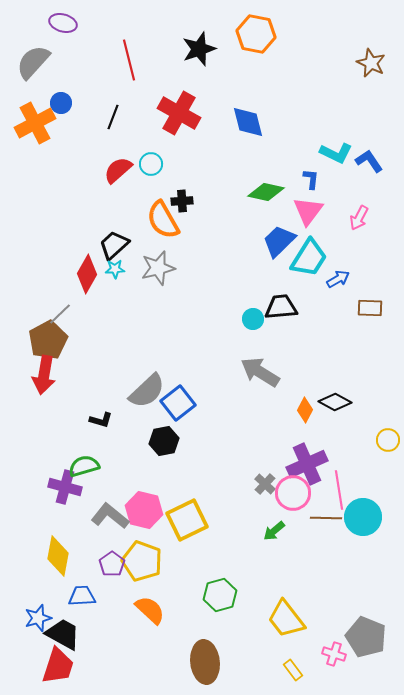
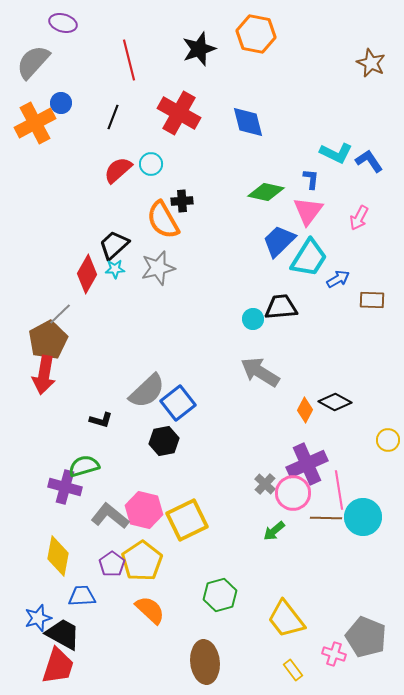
brown rectangle at (370, 308): moved 2 px right, 8 px up
yellow pentagon at (142, 561): rotated 18 degrees clockwise
